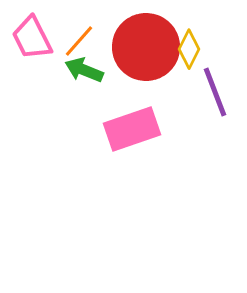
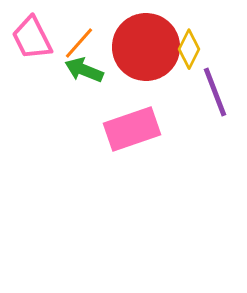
orange line: moved 2 px down
